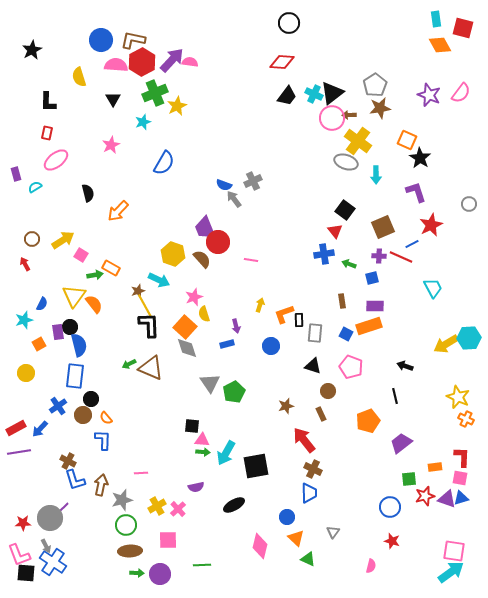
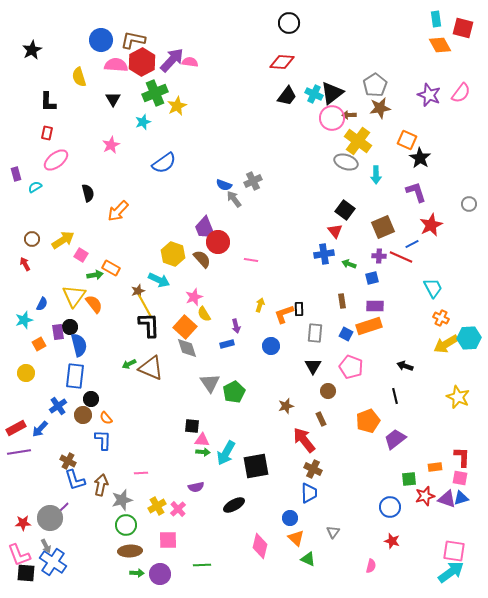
blue semicircle at (164, 163): rotated 25 degrees clockwise
yellow semicircle at (204, 314): rotated 14 degrees counterclockwise
black rectangle at (299, 320): moved 11 px up
black triangle at (313, 366): rotated 42 degrees clockwise
brown rectangle at (321, 414): moved 5 px down
orange cross at (466, 419): moved 25 px left, 101 px up
purple trapezoid at (401, 443): moved 6 px left, 4 px up
blue circle at (287, 517): moved 3 px right, 1 px down
